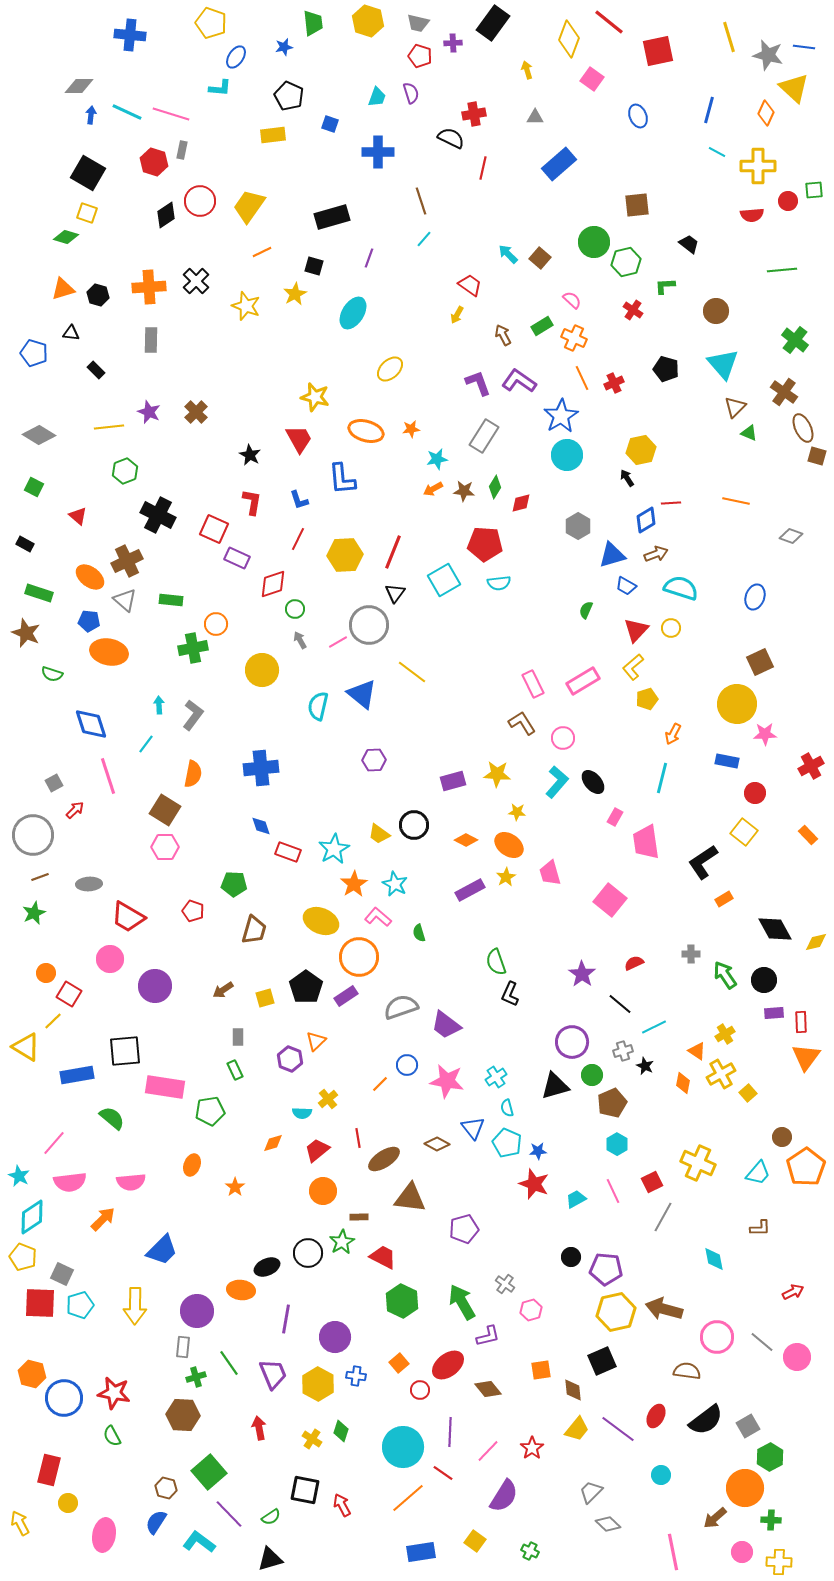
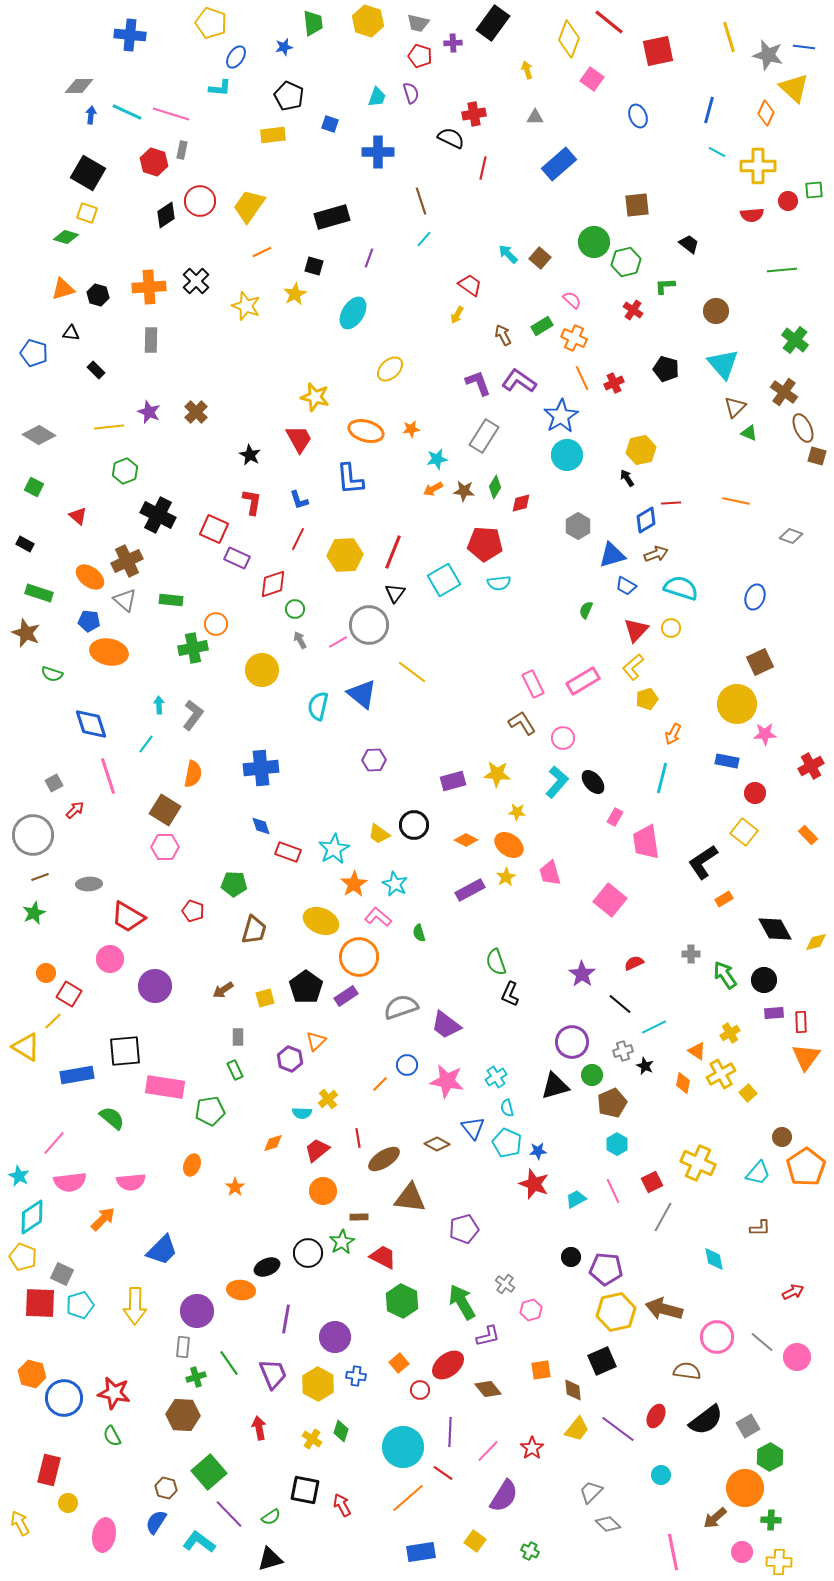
blue L-shape at (342, 479): moved 8 px right
yellow cross at (725, 1034): moved 5 px right, 1 px up
